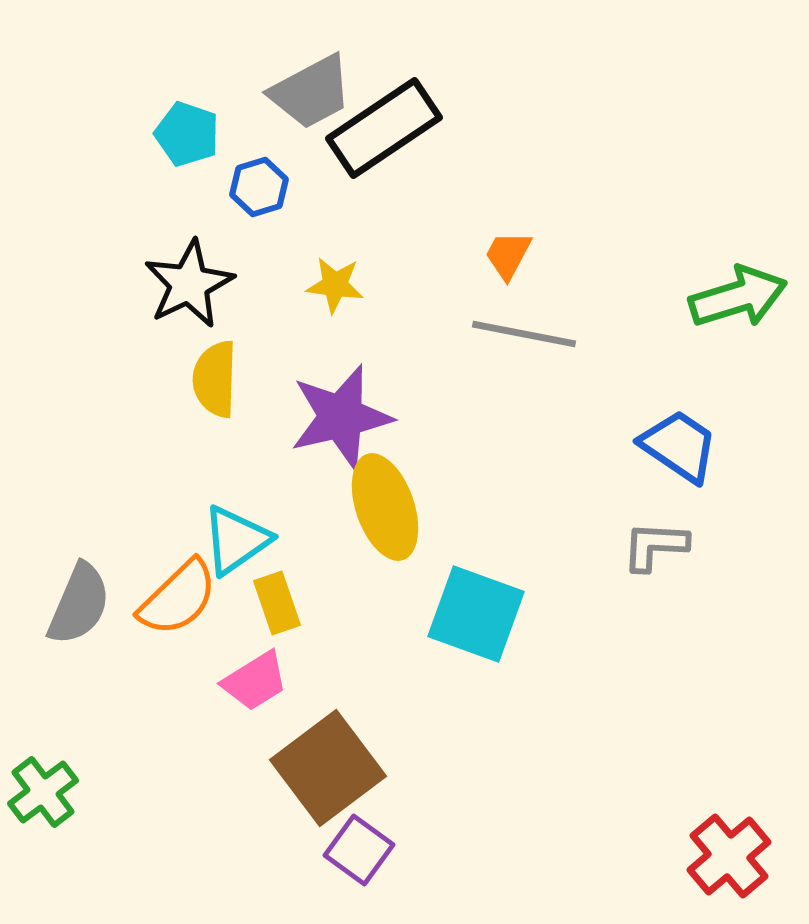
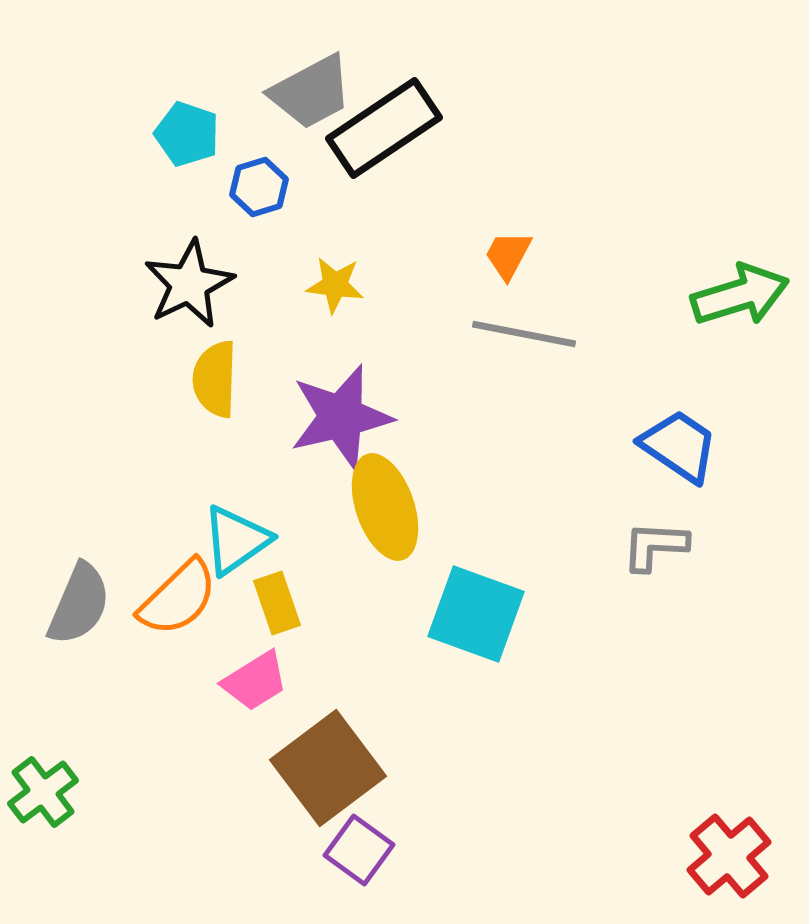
green arrow: moved 2 px right, 2 px up
